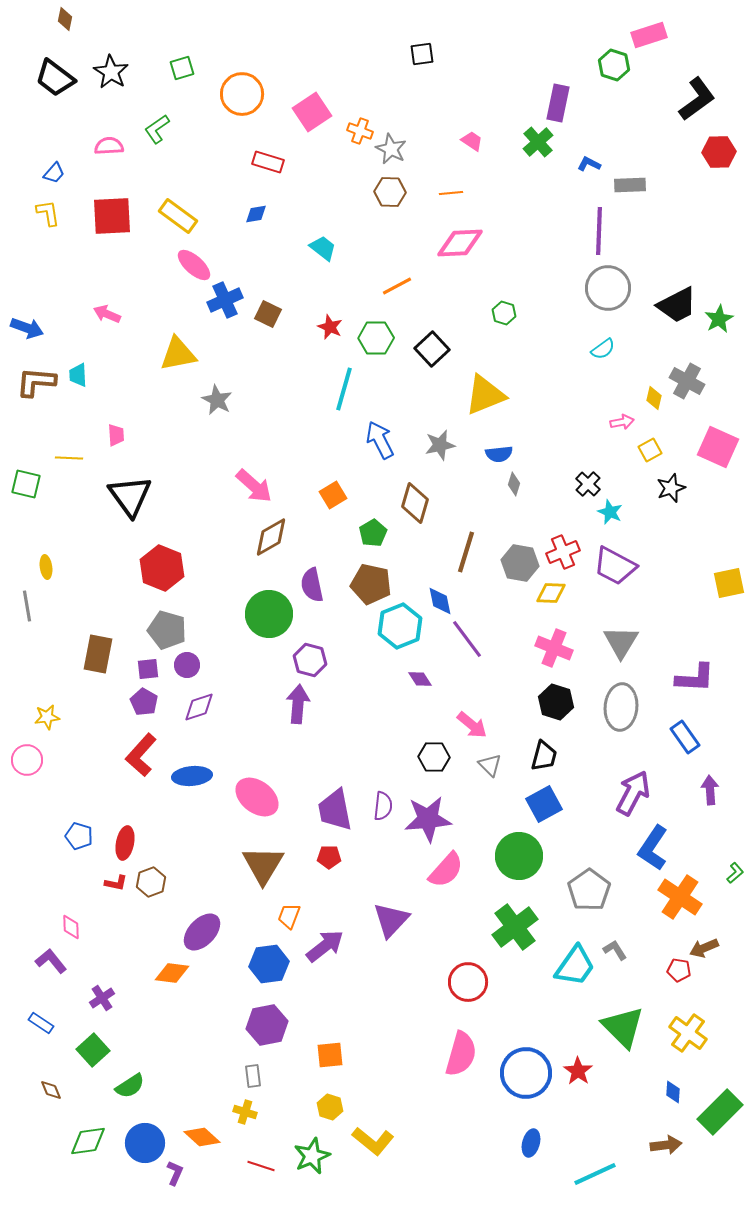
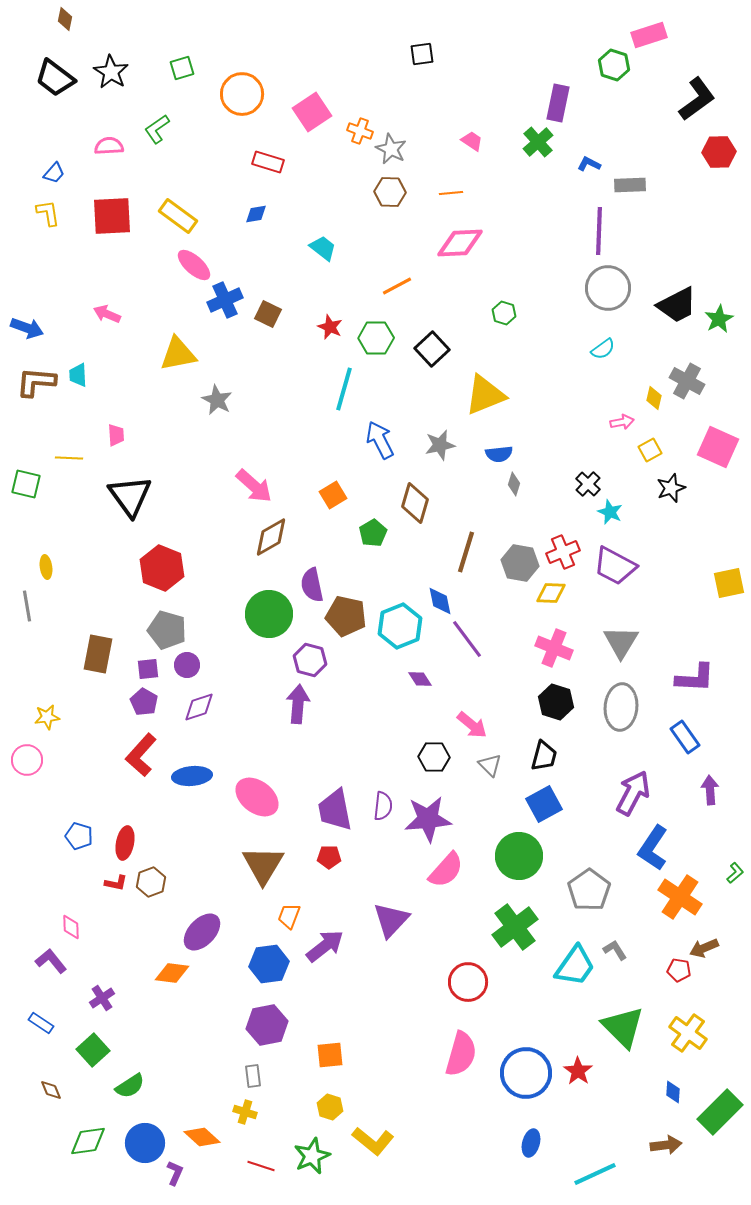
brown pentagon at (371, 584): moved 25 px left, 32 px down
